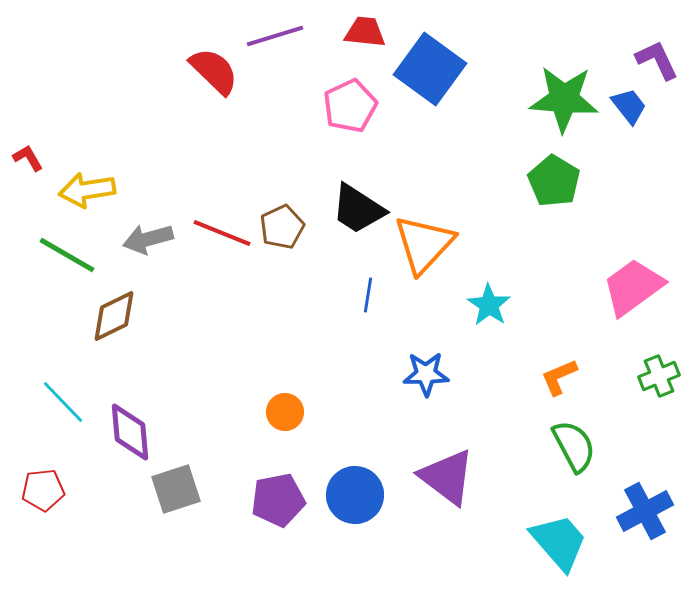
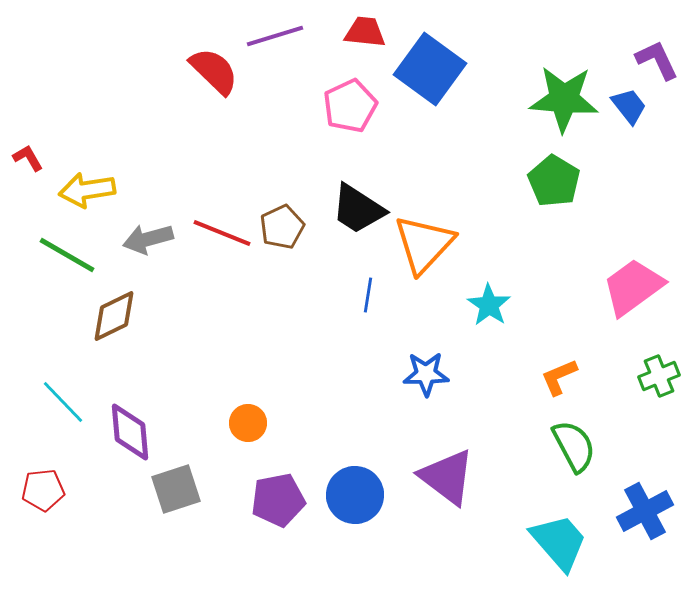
orange circle: moved 37 px left, 11 px down
